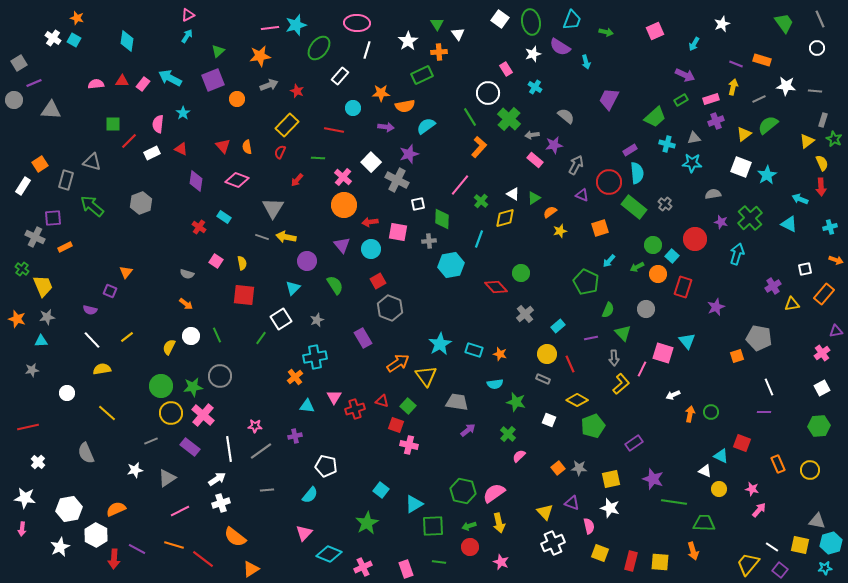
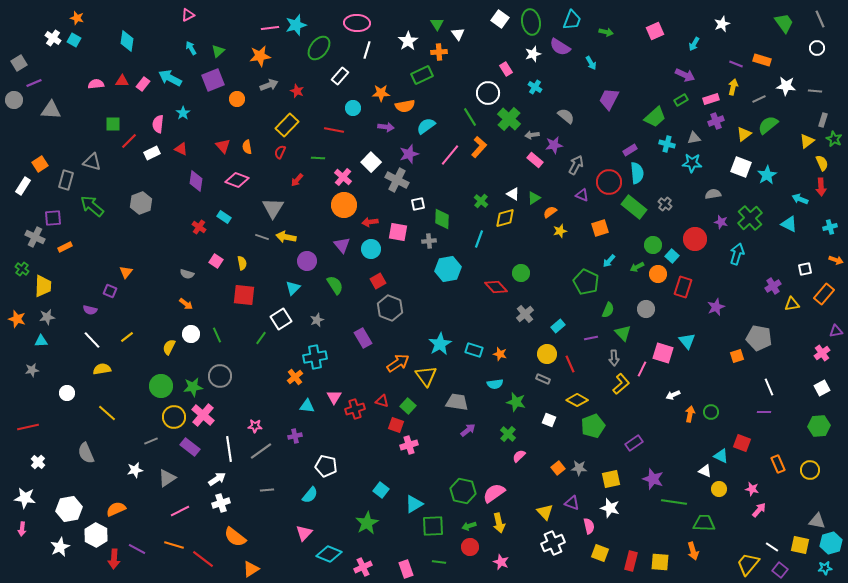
cyan arrow at (187, 36): moved 4 px right, 12 px down; rotated 64 degrees counterclockwise
cyan arrow at (586, 62): moved 5 px right, 1 px down; rotated 16 degrees counterclockwise
pink line at (460, 185): moved 10 px left, 30 px up
cyan hexagon at (451, 265): moved 3 px left, 4 px down
yellow trapezoid at (43, 286): rotated 25 degrees clockwise
white circle at (191, 336): moved 2 px up
yellow circle at (171, 413): moved 3 px right, 4 px down
pink cross at (409, 445): rotated 30 degrees counterclockwise
